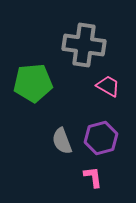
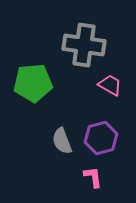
pink trapezoid: moved 2 px right, 1 px up
